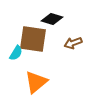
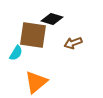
brown square: moved 4 px up
